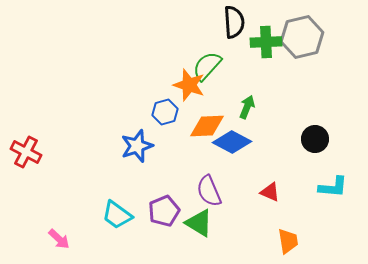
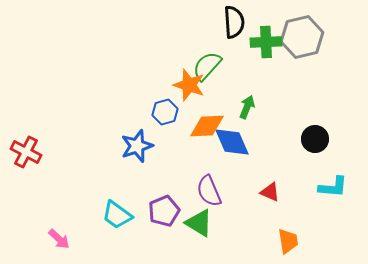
blue diamond: rotated 39 degrees clockwise
